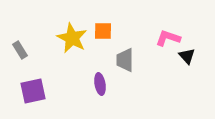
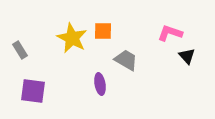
pink L-shape: moved 2 px right, 5 px up
gray trapezoid: moved 1 px right; rotated 120 degrees clockwise
purple square: rotated 20 degrees clockwise
